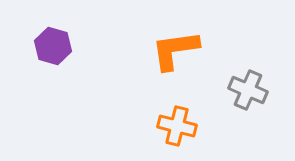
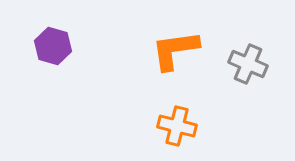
gray cross: moved 26 px up
